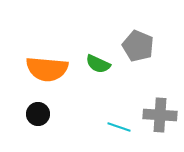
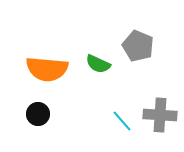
cyan line: moved 3 px right, 6 px up; rotated 30 degrees clockwise
